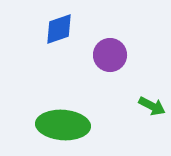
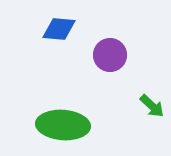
blue diamond: rotated 24 degrees clockwise
green arrow: rotated 16 degrees clockwise
